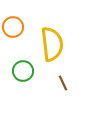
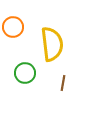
green circle: moved 2 px right, 2 px down
brown line: rotated 35 degrees clockwise
